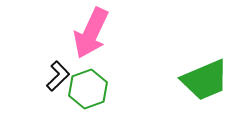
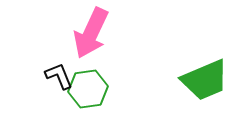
black L-shape: moved 1 px right; rotated 68 degrees counterclockwise
green hexagon: rotated 12 degrees clockwise
